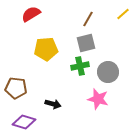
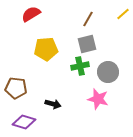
gray square: moved 1 px right, 1 px down
